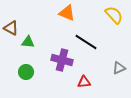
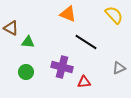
orange triangle: moved 1 px right, 1 px down
purple cross: moved 7 px down
